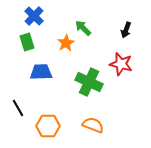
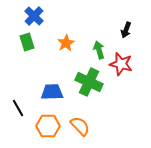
green arrow: moved 16 px right, 22 px down; rotated 30 degrees clockwise
blue trapezoid: moved 11 px right, 20 px down
orange semicircle: moved 13 px left, 1 px down; rotated 25 degrees clockwise
